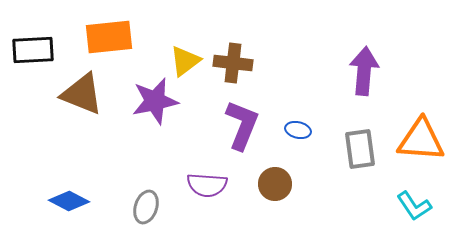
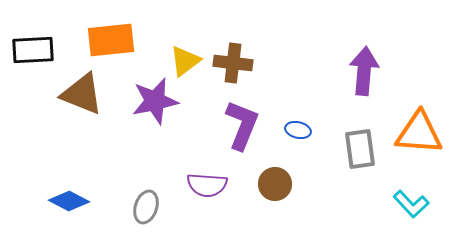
orange rectangle: moved 2 px right, 3 px down
orange triangle: moved 2 px left, 7 px up
cyan L-shape: moved 3 px left, 2 px up; rotated 9 degrees counterclockwise
